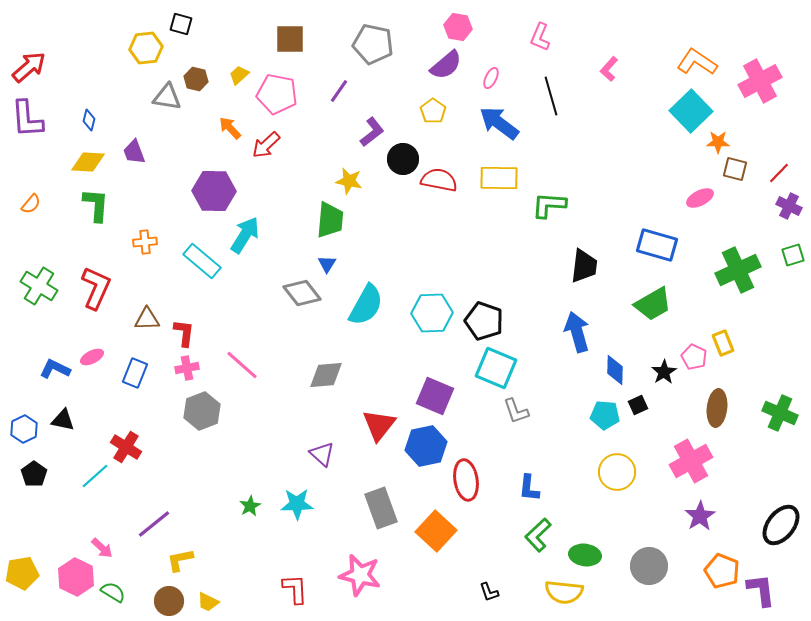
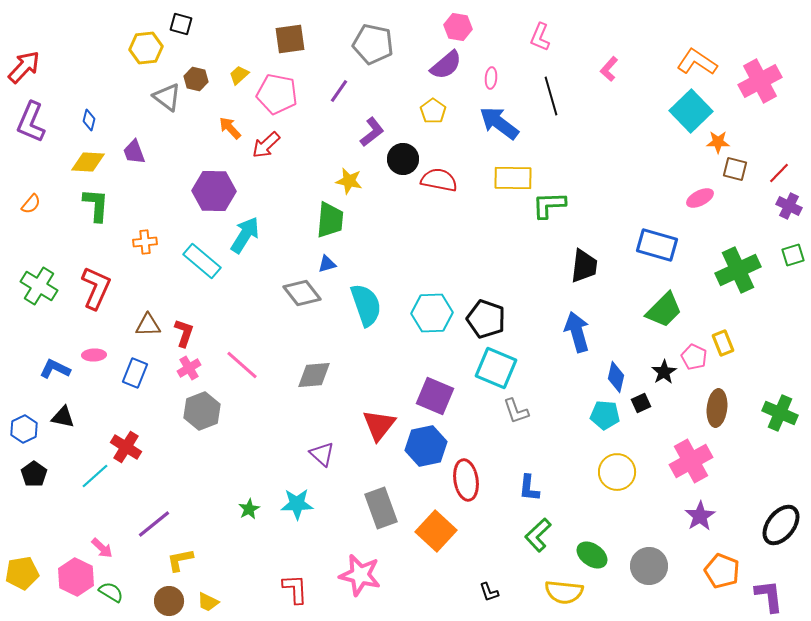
brown square at (290, 39): rotated 8 degrees counterclockwise
red arrow at (29, 67): moved 5 px left; rotated 6 degrees counterclockwise
pink ellipse at (491, 78): rotated 20 degrees counterclockwise
gray triangle at (167, 97): rotated 28 degrees clockwise
purple L-shape at (27, 119): moved 4 px right, 3 px down; rotated 27 degrees clockwise
yellow rectangle at (499, 178): moved 14 px right
green L-shape at (549, 205): rotated 6 degrees counterclockwise
blue triangle at (327, 264): rotated 42 degrees clockwise
green trapezoid at (653, 304): moved 11 px right, 6 px down; rotated 15 degrees counterclockwise
cyan semicircle at (366, 305): rotated 48 degrees counterclockwise
brown triangle at (147, 319): moved 1 px right, 6 px down
black pentagon at (484, 321): moved 2 px right, 2 px up
red L-shape at (184, 333): rotated 12 degrees clockwise
pink ellipse at (92, 357): moved 2 px right, 2 px up; rotated 25 degrees clockwise
pink cross at (187, 368): moved 2 px right; rotated 20 degrees counterclockwise
blue diamond at (615, 370): moved 1 px right, 7 px down; rotated 12 degrees clockwise
gray diamond at (326, 375): moved 12 px left
black square at (638, 405): moved 3 px right, 2 px up
black triangle at (63, 420): moved 3 px up
green star at (250, 506): moved 1 px left, 3 px down
green ellipse at (585, 555): moved 7 px right; rotated 28 degrees clockwise
purple L-shape at (761, 590): moved 8 px right, 6 px down
green semicircle at (113, 592): moved 2 px left
